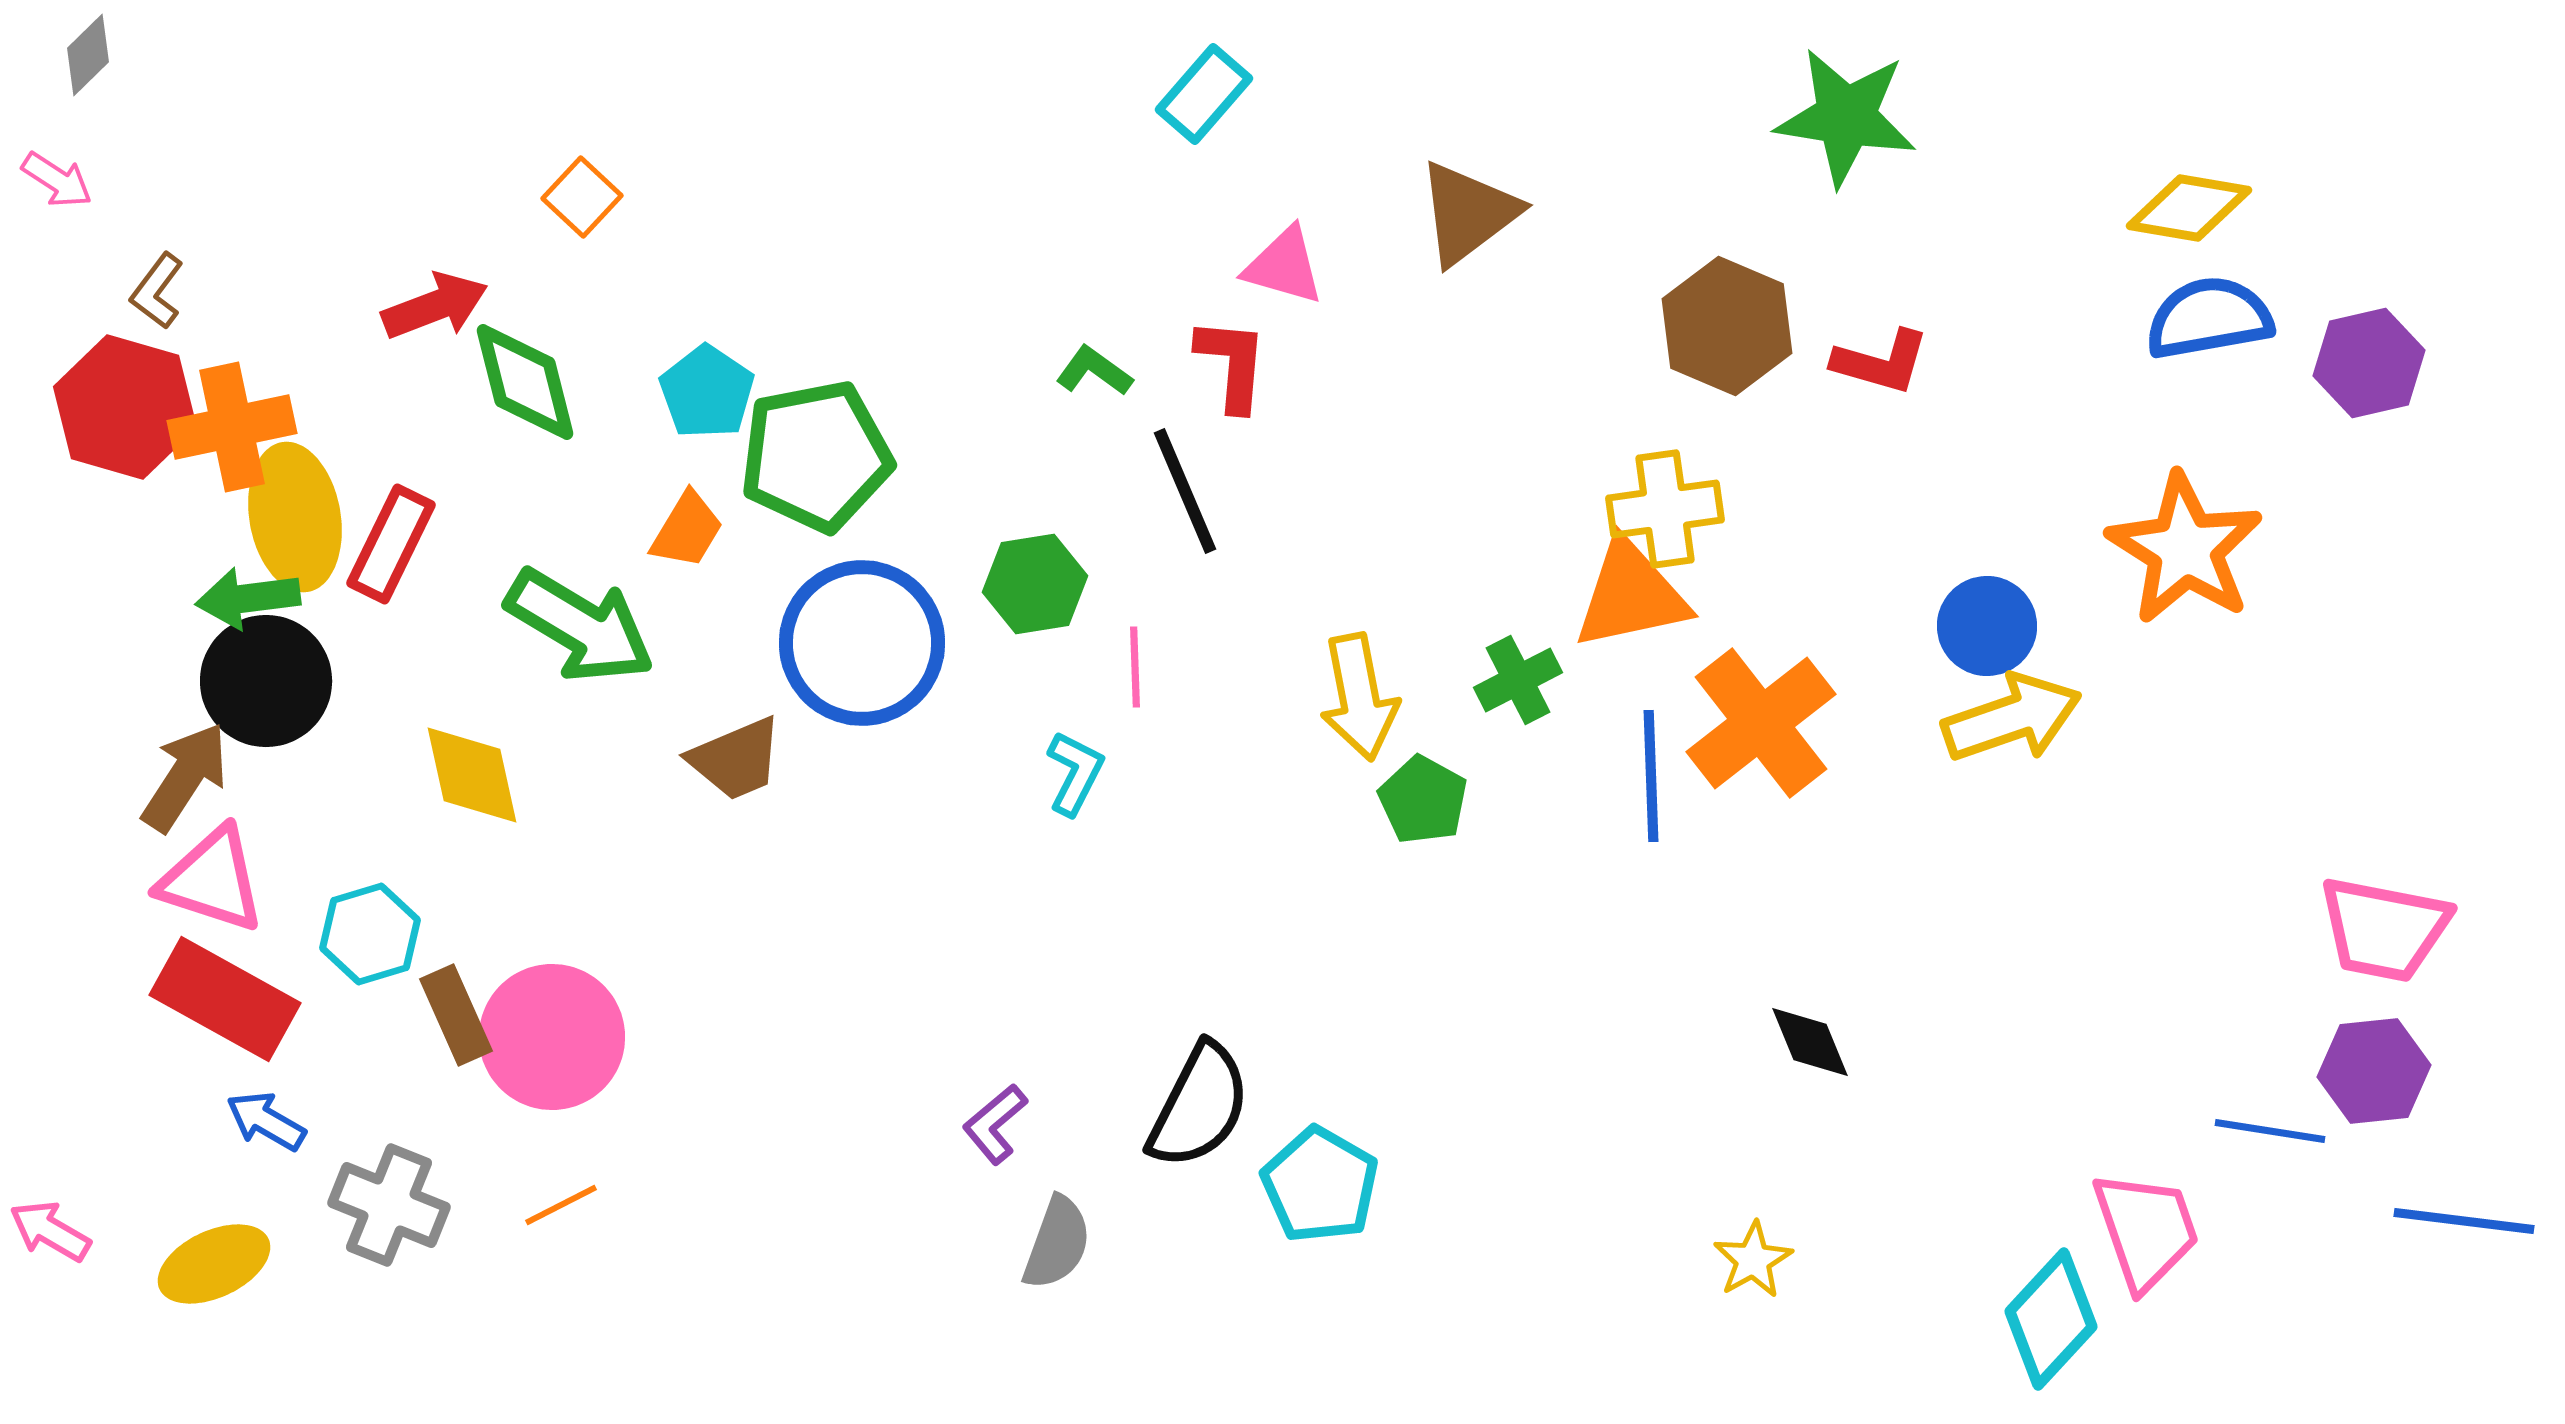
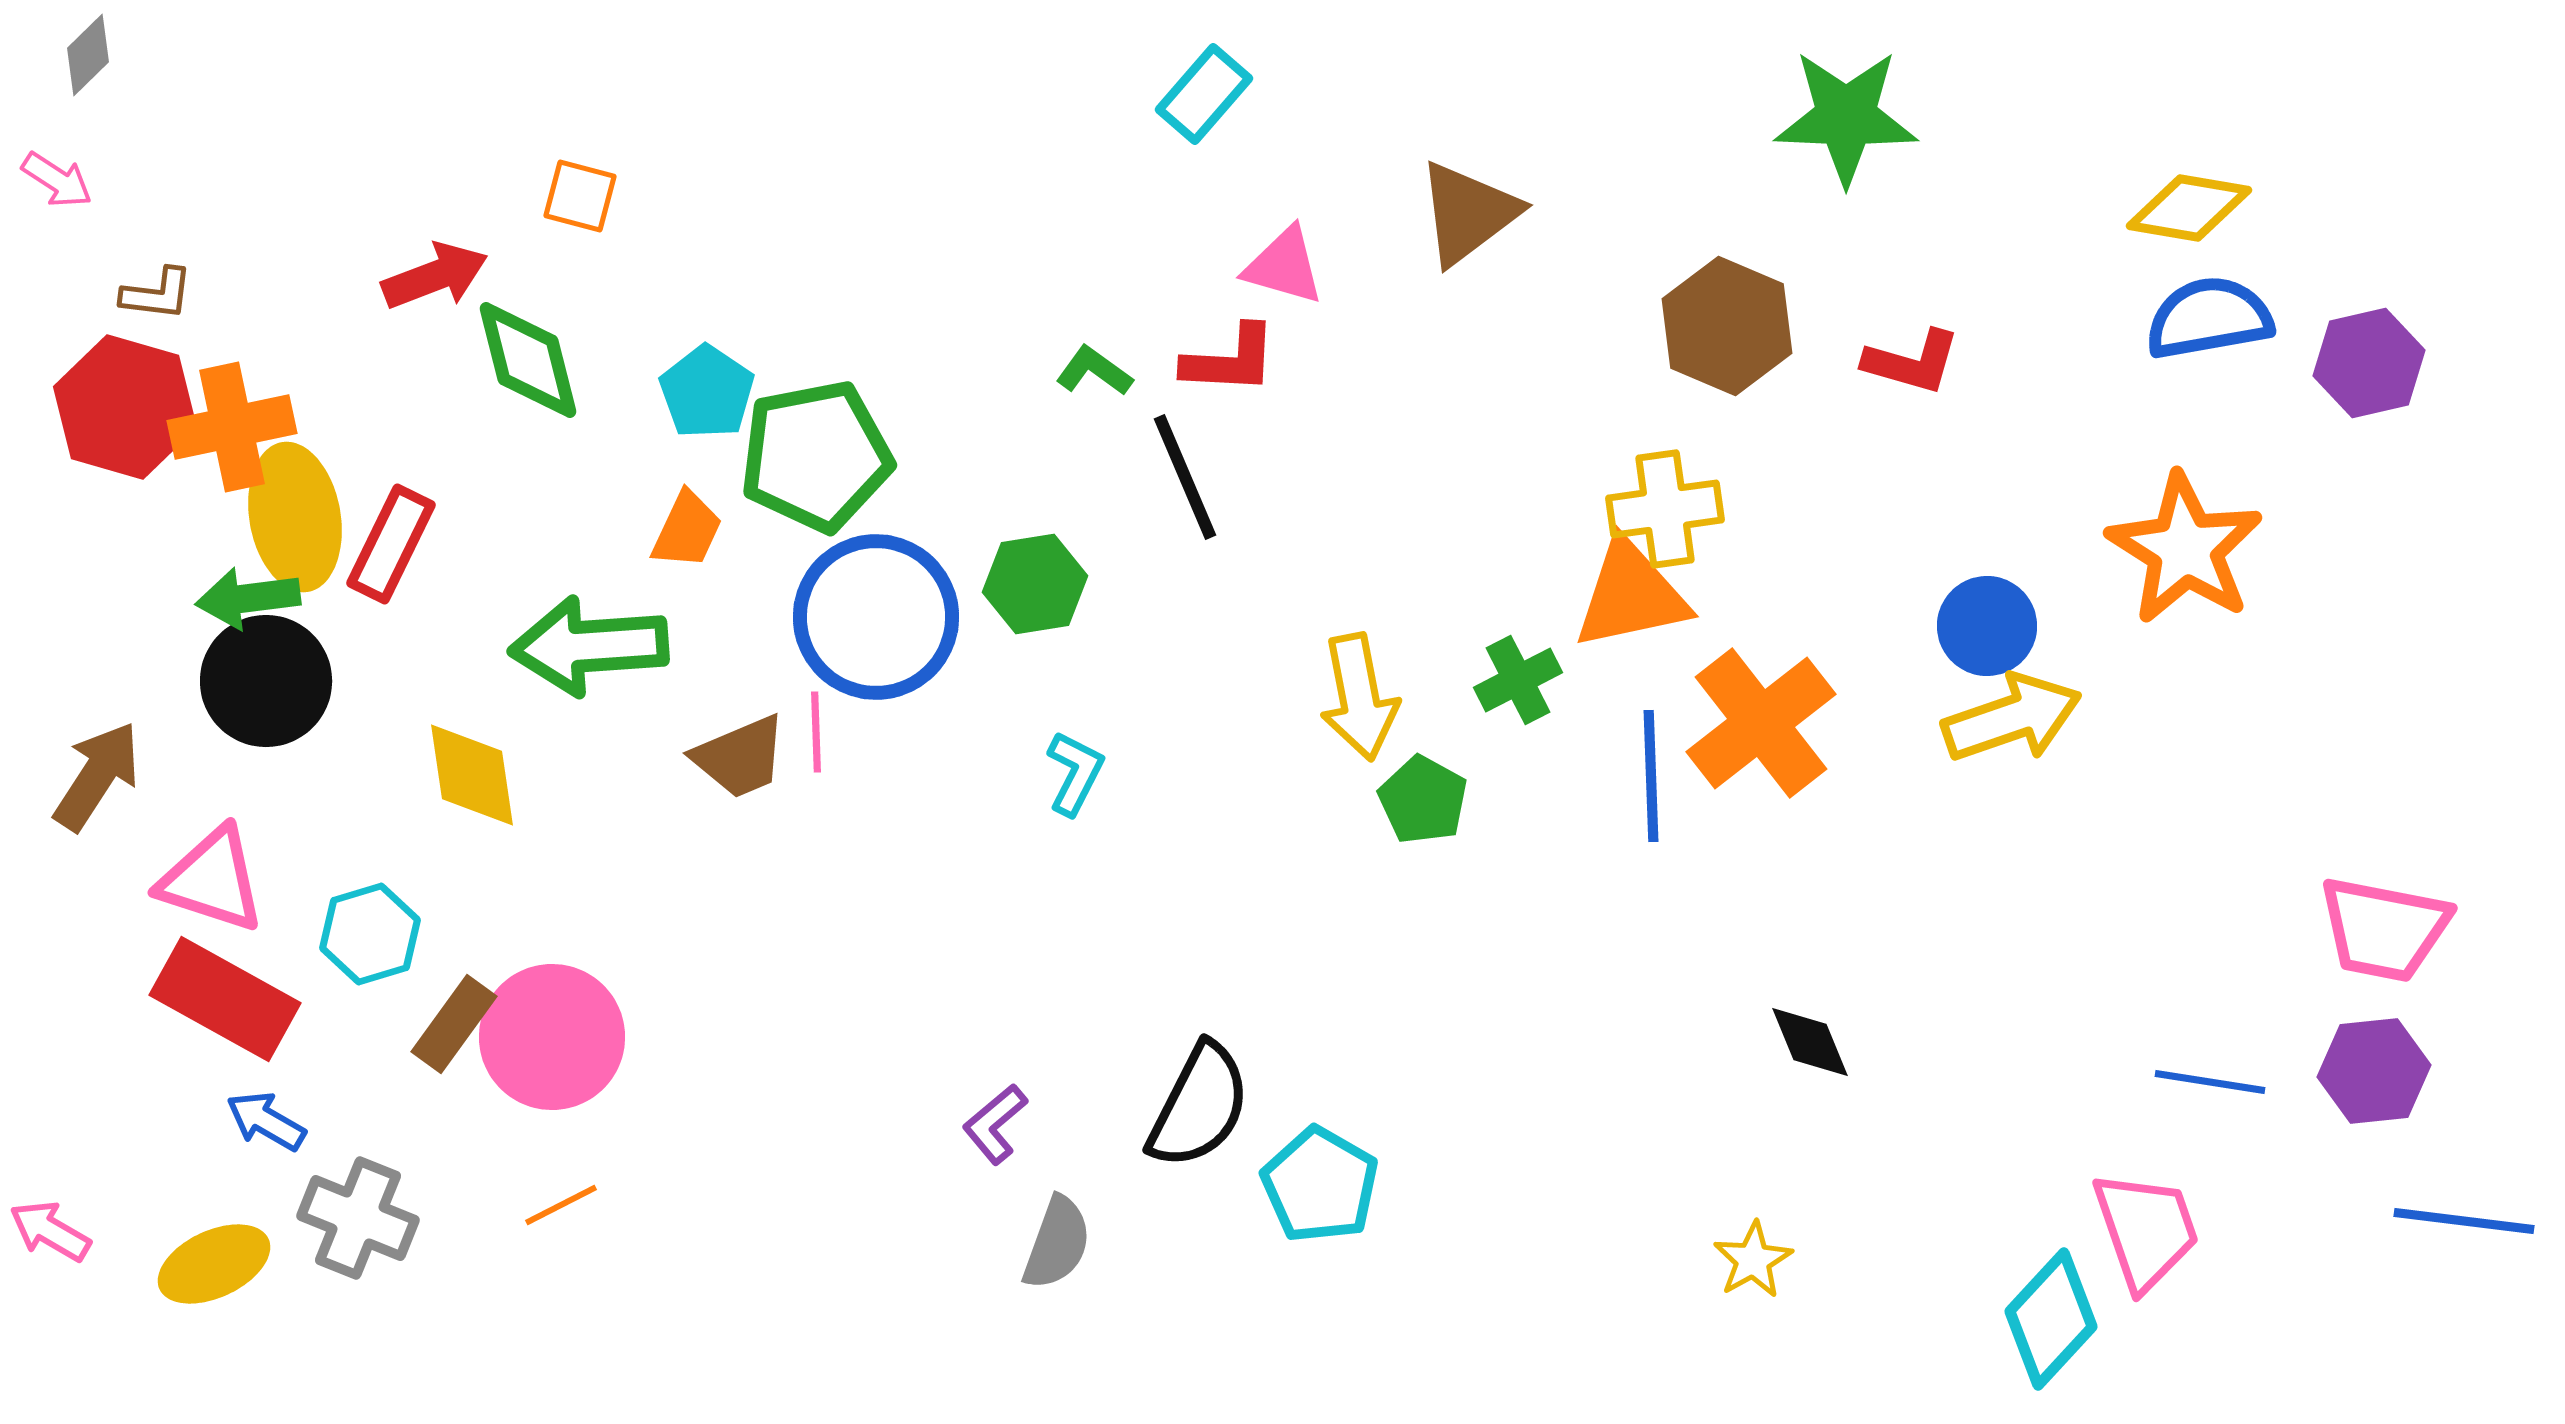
green star at (1846, 117): rotated 7 degrees counterclockwise
orange square at (582, 197): moved 2 px left, 1 px up; rotated 28 degrees counterclockwise
brown L-shape at (157, 291): moved 3 px down; rotated 120 degrees counterclockwise
red arrow at (435, 306): moved 30 px up
red L-shape at (1881, 362): moved 31 px right
red L-shape at (1232, 364): moved 2 px left, 4 px up; rotated 88 degrees clockwise
green diamond at (525, 382): moved 3 px right, 22 px up
black line at (1185, 491): moved 14 px up
orange trapezoid at (687, 530): rotated 6 degrees counterclockwise
green arrow at (580, 626): moved 9 px right, 20 px down; rotated 145 degrees clockwise
blue circle at (862, 643): moved 14 px right, 26 px up
pink line at (1135, 667): moved 319 px left, 65 px down
brown trapezoid at (736, 759): moved 4 px right, 2 px up
yellow diamond at (472, 775): rotated 4 degrees clockwise
brown arrow at (185, 777): moved 88 px left, 1 px up
brown rectangle at (456, 1015): moved 2 px left, 9 px down; rotated 60 degrees clockwise
blue line at (2270, 1131): moved 60 px left, 49 px up
gray cross at (389, 1205): moved 31 px left, 13 px down
